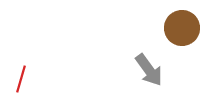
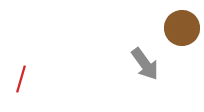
gray arrow: moved 4 px left, 6 px up
